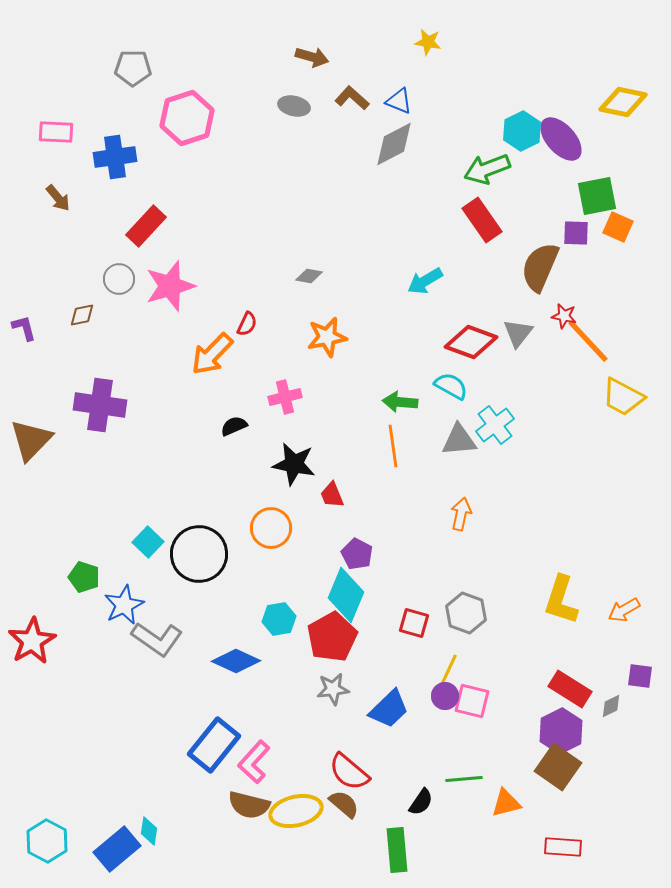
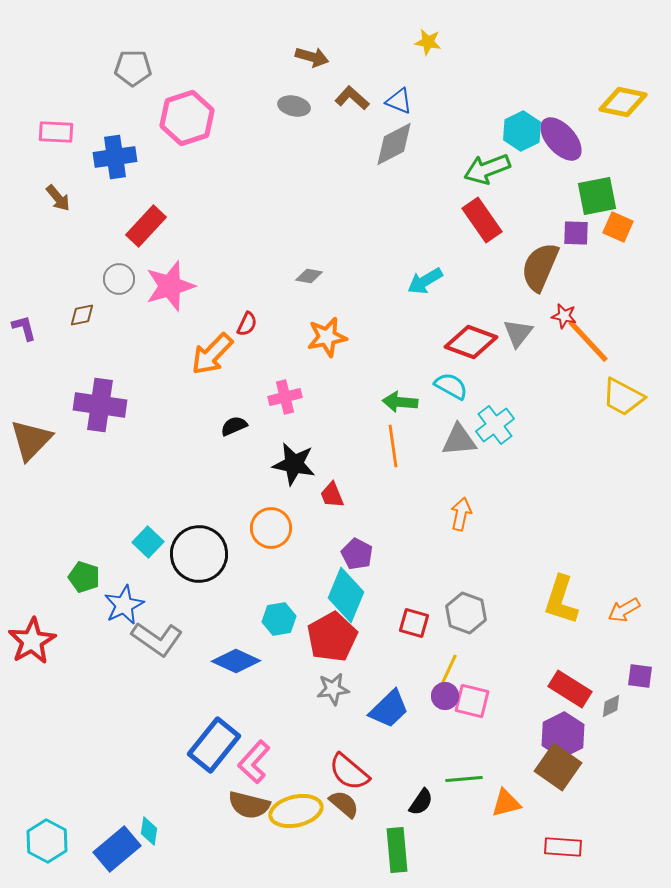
purple hexagon at (561, 731): moved 2 px right, 4 px down
